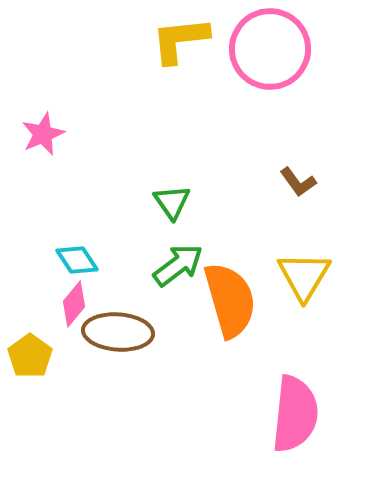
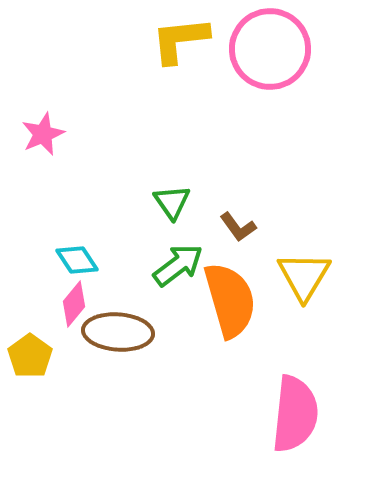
brown L-shape: moved 60 px left, 45 px down
